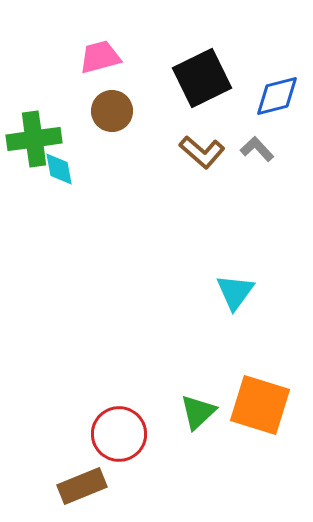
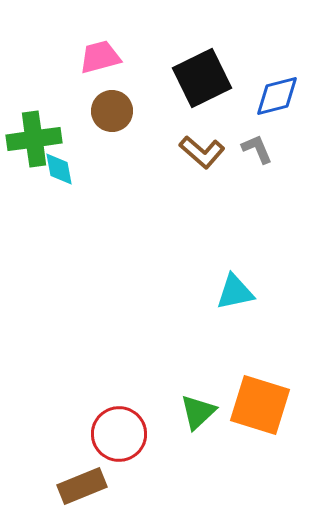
gray L-shape: rotated 20 degrees clockwise
cyan triangle: rotated 42 degrees clockwise
